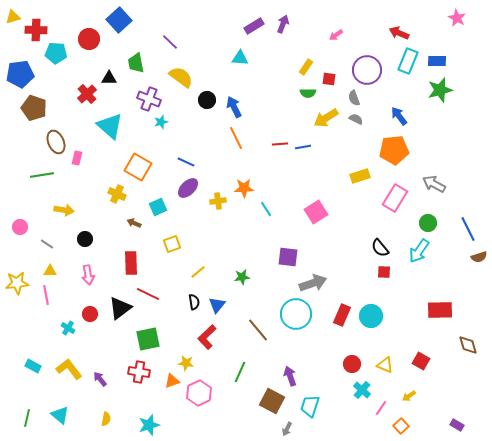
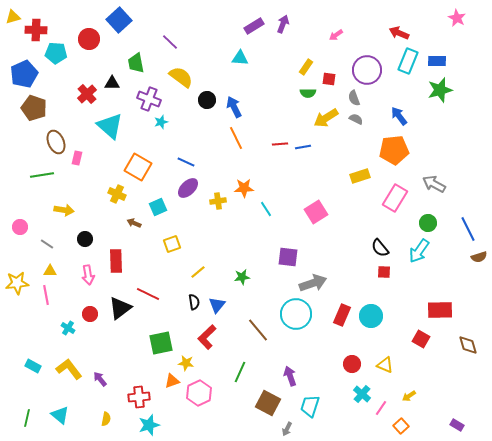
blue pentagon at (20, 74): moved 4 px right; rotated 16 degrees counterclockwise
black triangle at (109, 78): moved 3 px right, 5 px down
red rectangle at (131, 263): moved 15 px left, 2 px up
green square at (148, 339): moved 13 px right, 4 px down
red square at (421, 361): moved 22 px up
red cross at (139, 372): moved 25 px down; rotated 15 degrees counterclockwise
cyan cross at (362, 390): moved 4 px down
brown square at (272, 401): moved 4 px left, 2 px down
